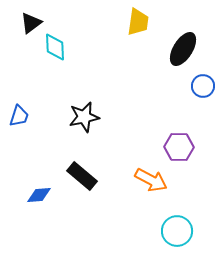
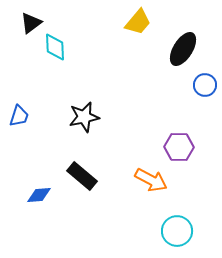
yellow trapezoid: rotated 32 degrees clockwise
blue circle: moved 2 px right, 1 px up
